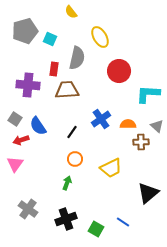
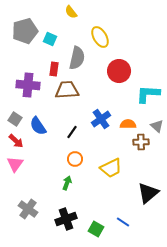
red arrow: moved 5 px left, 1 px down; rotated 119 degrees counterclockwise
